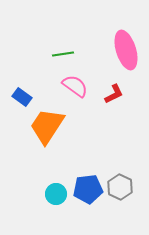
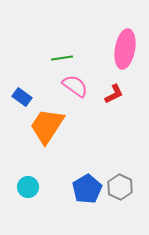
pink ellipse: moved 1 px left, 1 px up; rotated 27 degrees clockwise
green line: moved 1 px left, 4 px down
blue pentagon: moved 1 px left; rotated 24 degrees counterclockwise
cyan circle: moved 28 px left, 7 px up
